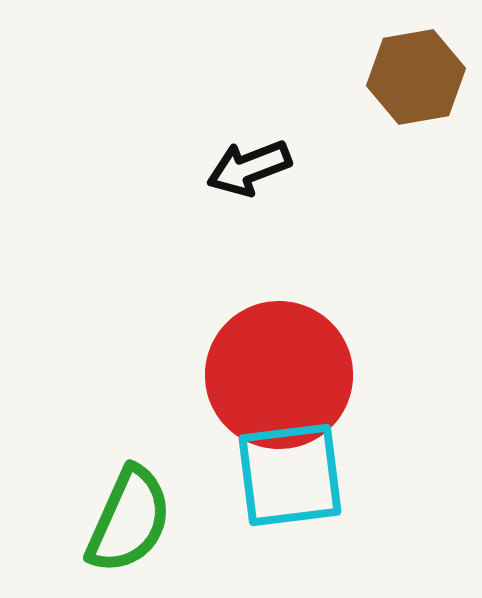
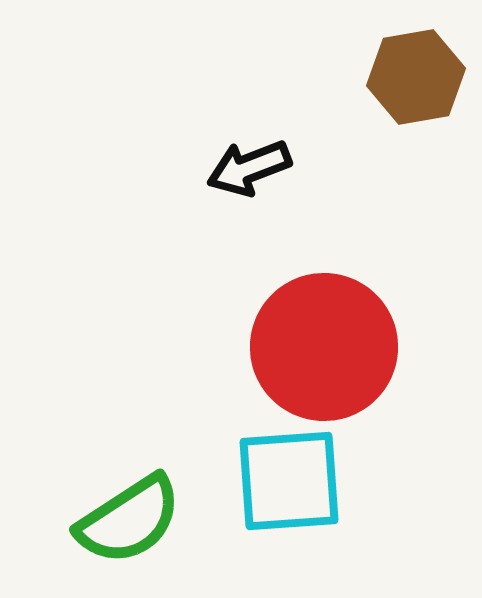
red circle: moved 45 px right, 28 px up
cyan square: moved 1 px left, 6 px down; rotated 3 degrees clockwise
green semicircle: rotated 33 degrees clockwise
